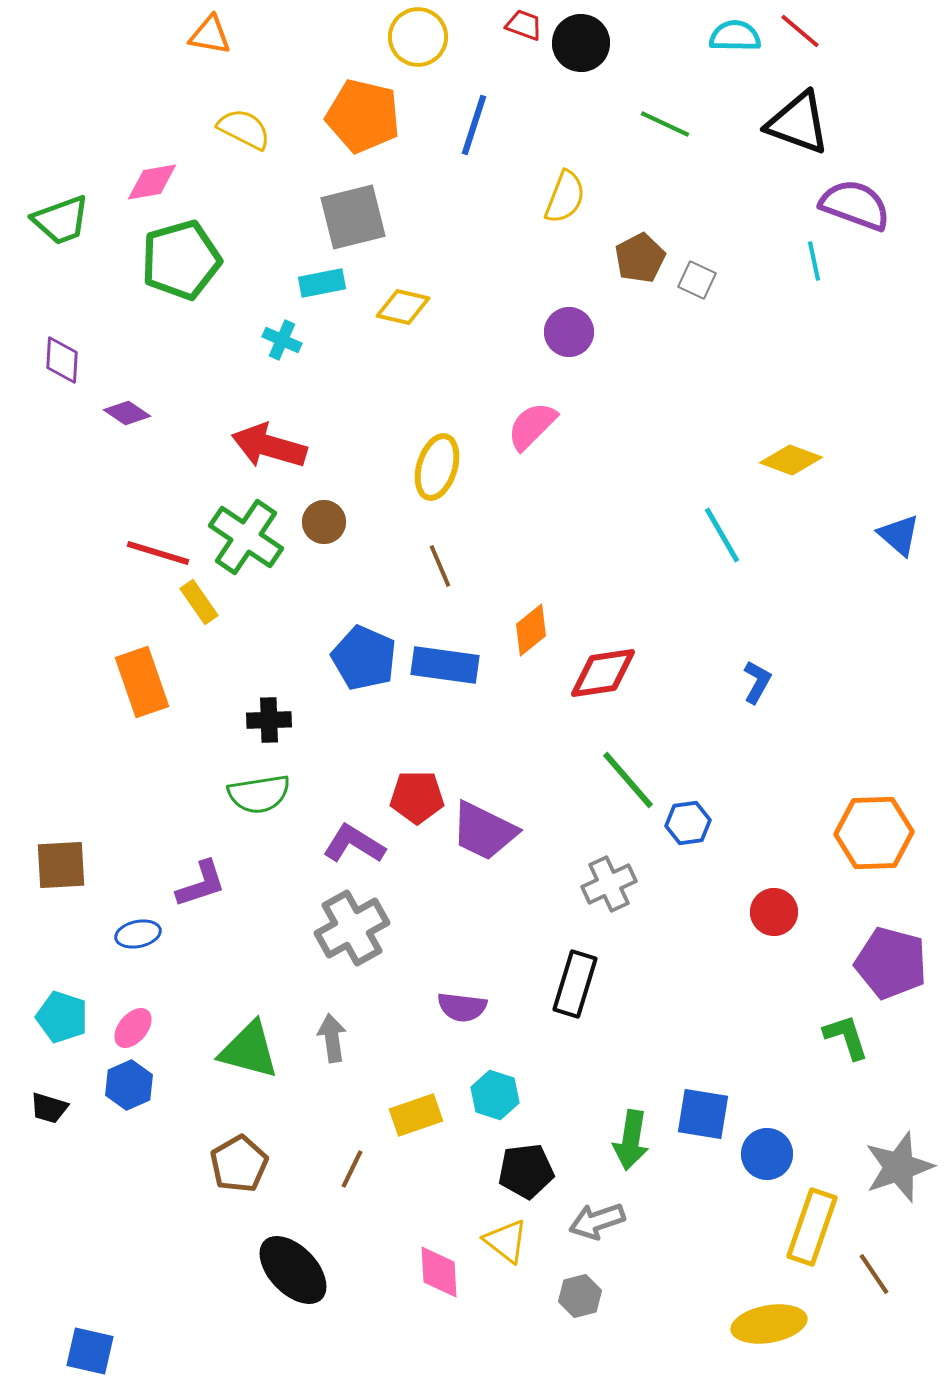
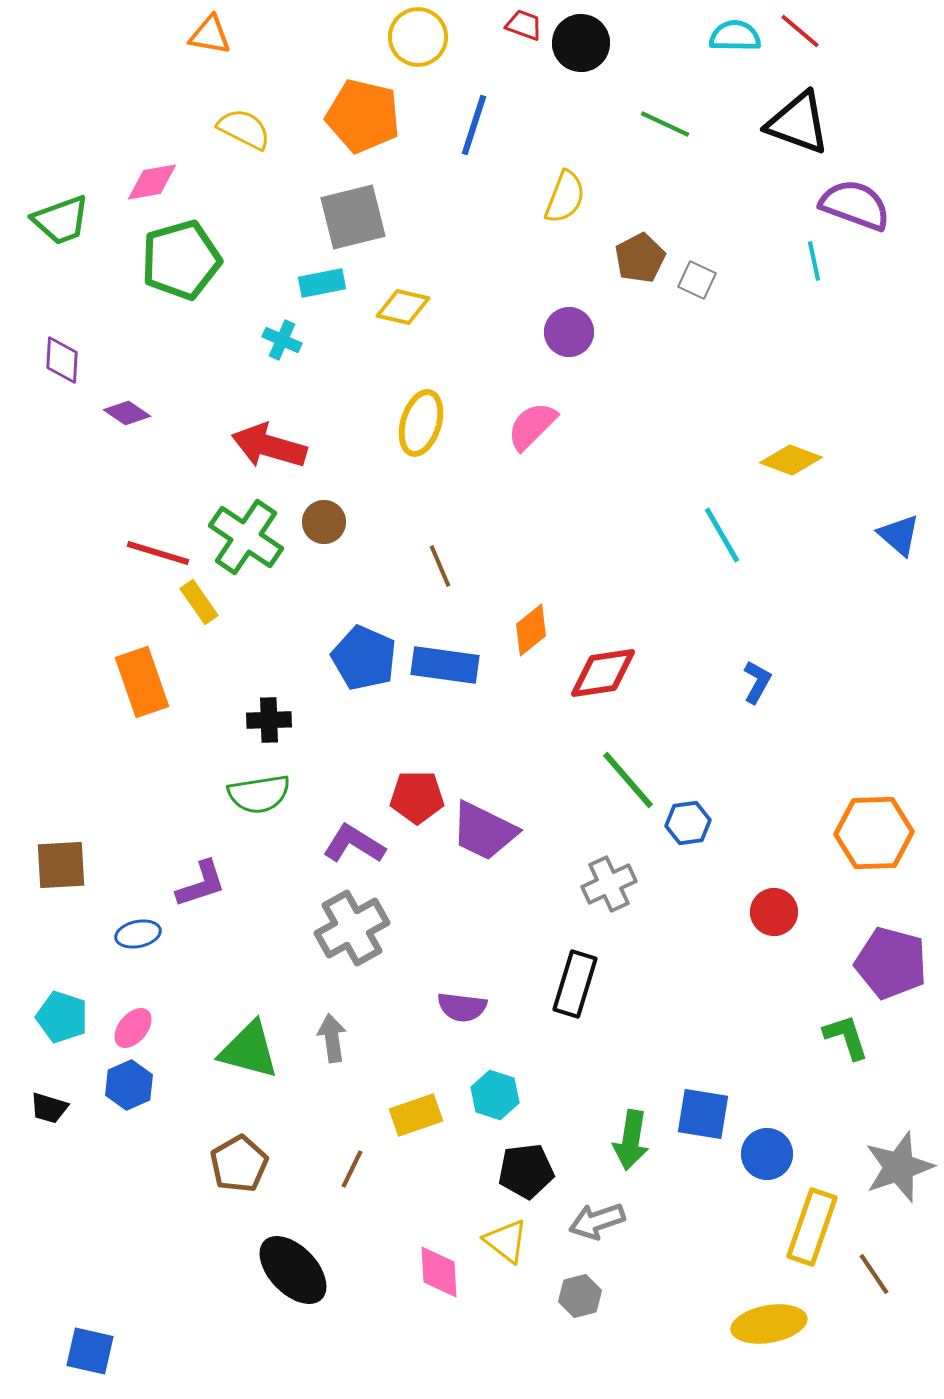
yellow ellipse at (437, 467): moved 16 px left, 44 px up
